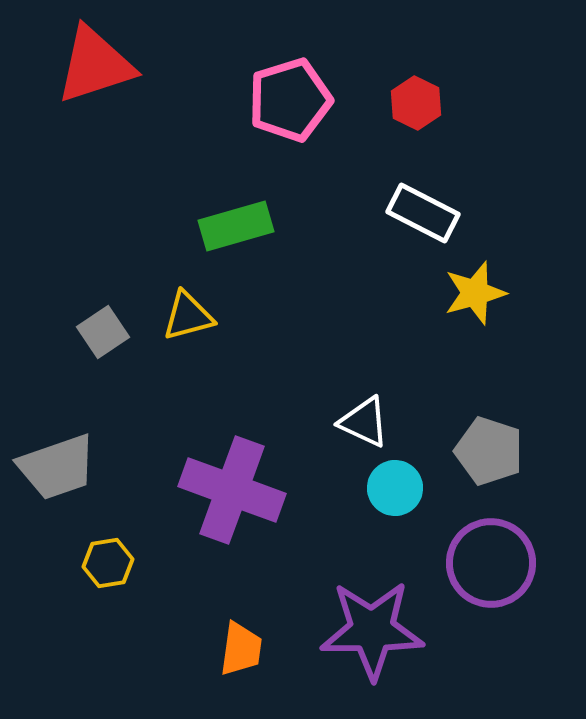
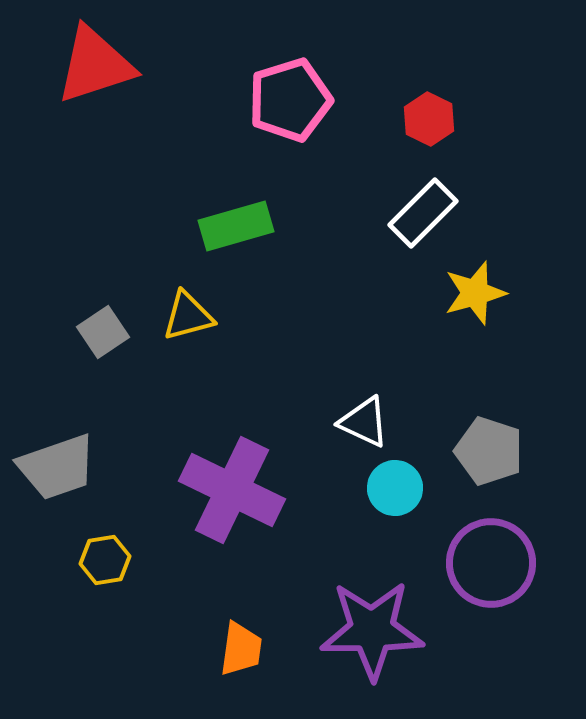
red hexagon: moved 13 px right, 16 px down
white rectangle: rotated 72 degrees counterclockwise
purple cross: rotated 6 degrees clockwise
yellow hexagon: moved 3 px left, 3 px up
